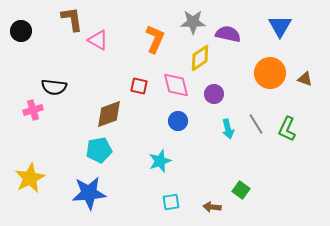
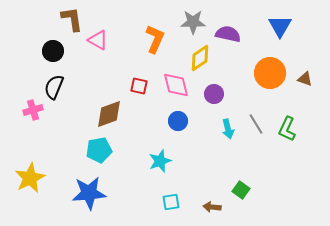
black circle: moved 32 px right, 20 px down
black semicircle: rotated 105 degrees clockwise
